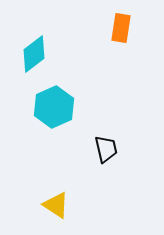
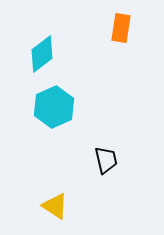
cyan diamond: moved 8 px right
black trapezoid: moved 11 px down
yellow triangle: moved 1 px left, 1 px down
